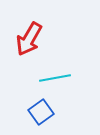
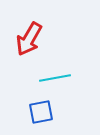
blue square: rotated 25 degrees clockwise
